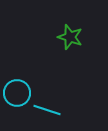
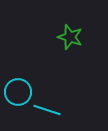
cyan circle: moved 1 px right, 1 px up
